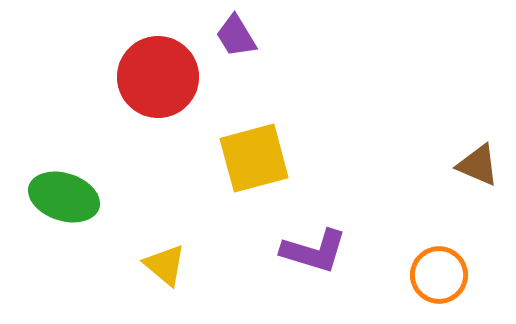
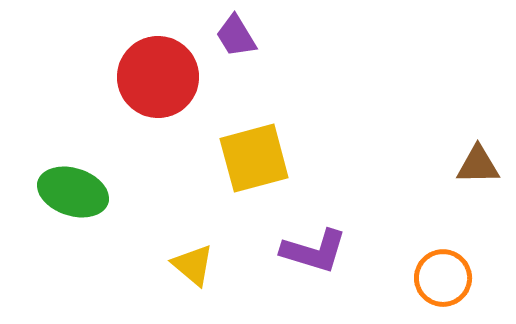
brown triangle: rotated 24 degrees counterclockwise
green ellipse: moved 9 px right, 5 px up
yellow triangle: moved 28 px right
orange circle: moved 4 px right, 3 px down
